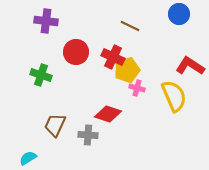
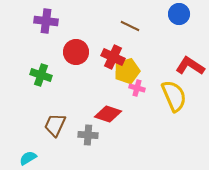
yellow pentagon: moved 1 px down
